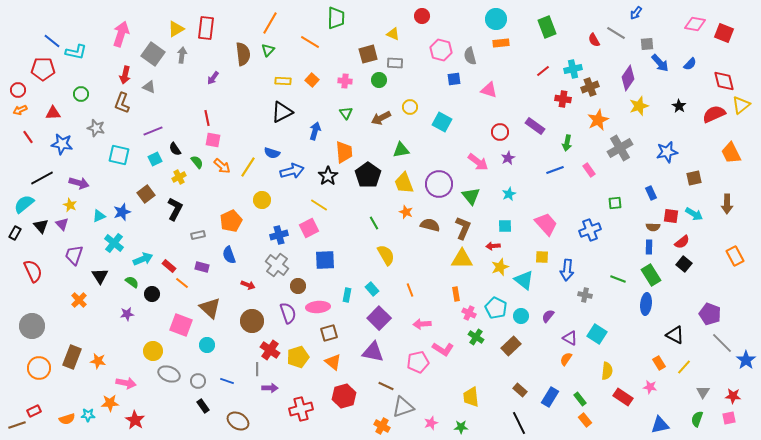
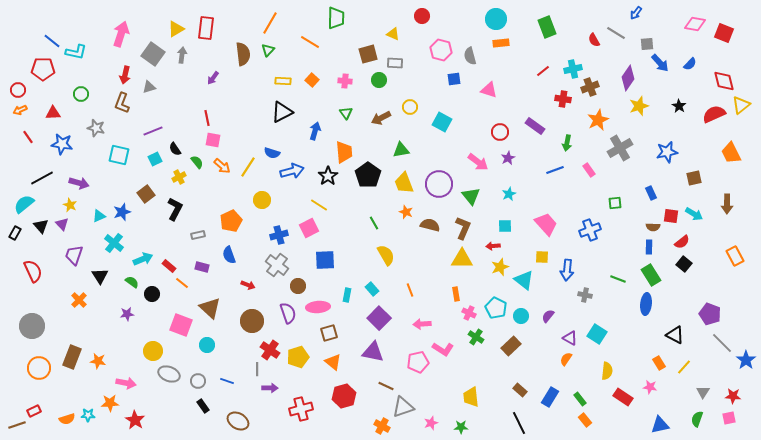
gray triangle at (149, 87): rotated 40 degrees counterclockwise
